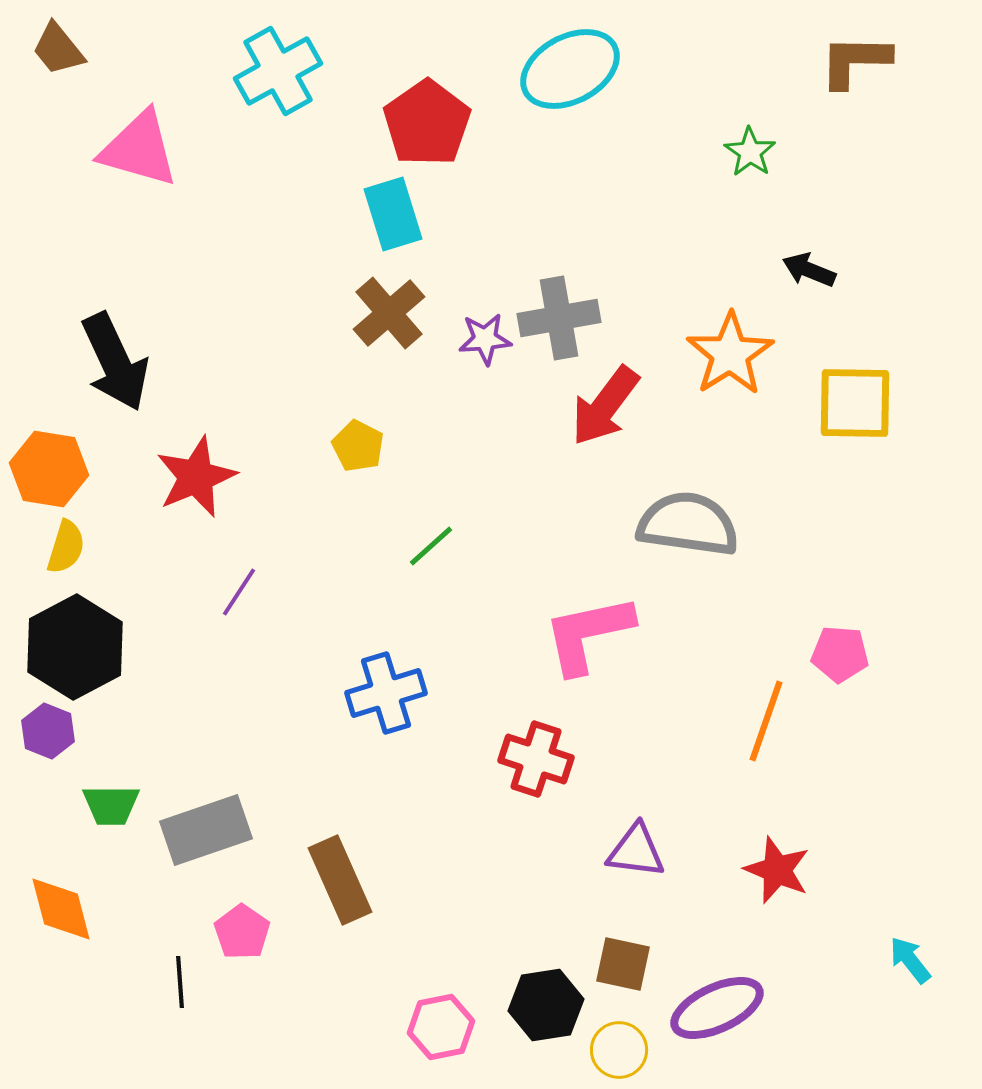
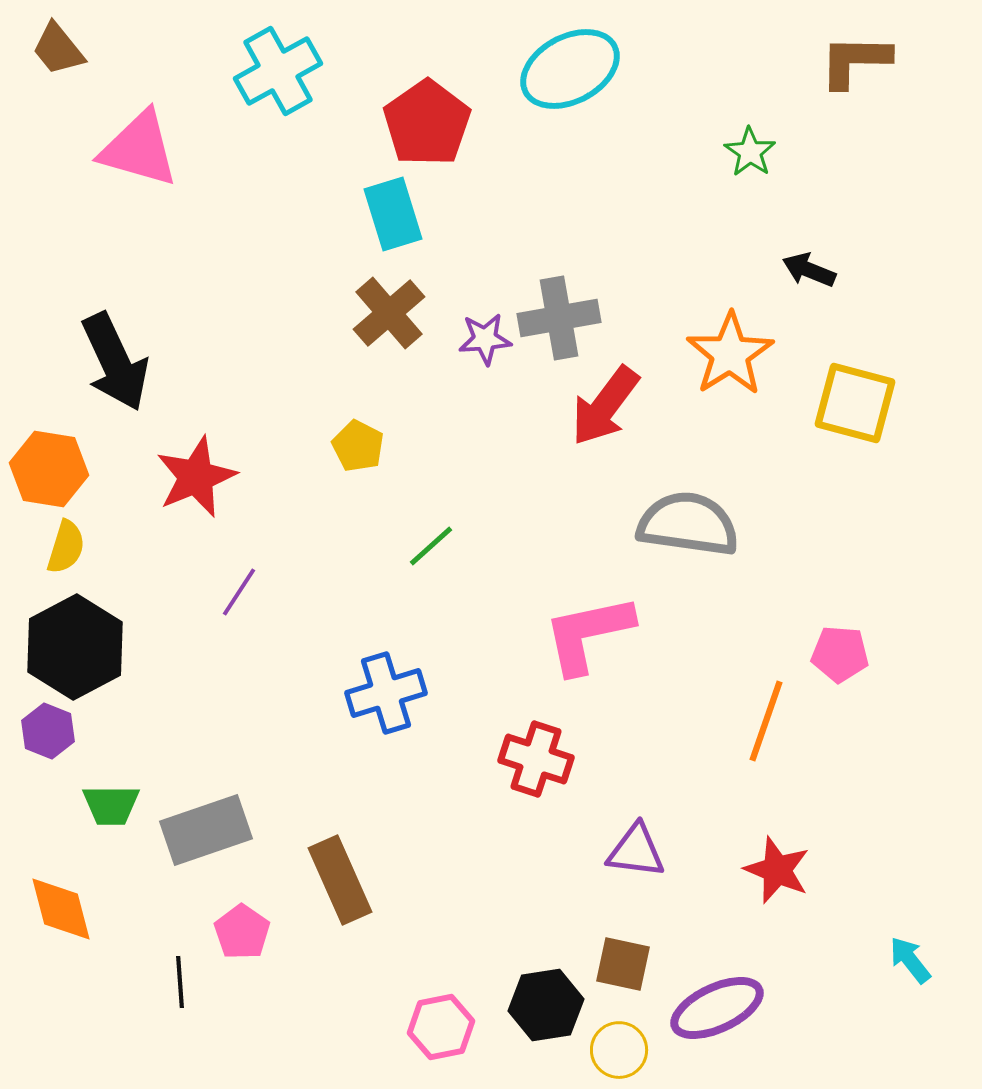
yellow square at (855, 403): rotated 14 degrees clockwise
